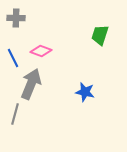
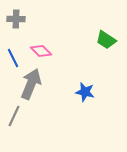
gray cross: moved 1 px down
green trapezoid: moved 6 px right, 5 px down; rotated 75 degrees counterclockwise
pink diamond: rotated 25 degrees clockwise
gray line: moved 1 px left, 2 px down; rotated 10 degrees clockwise
